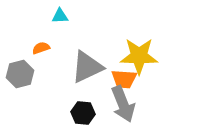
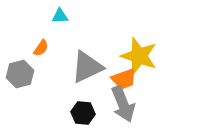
orange semicircle: rotated 144 degrees clockwise
yellow star: rotated 18 degrees clockwise
orange trapezoid: rotated 24 degrees counterclockwise
